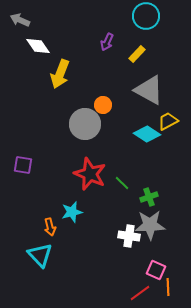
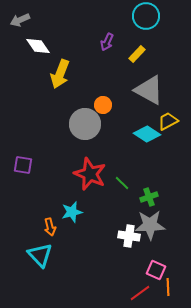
gray arrow: rotated 48 degrees counterclockwise
